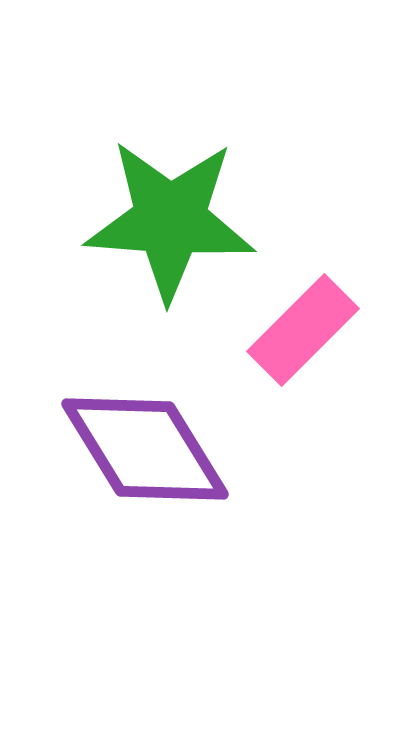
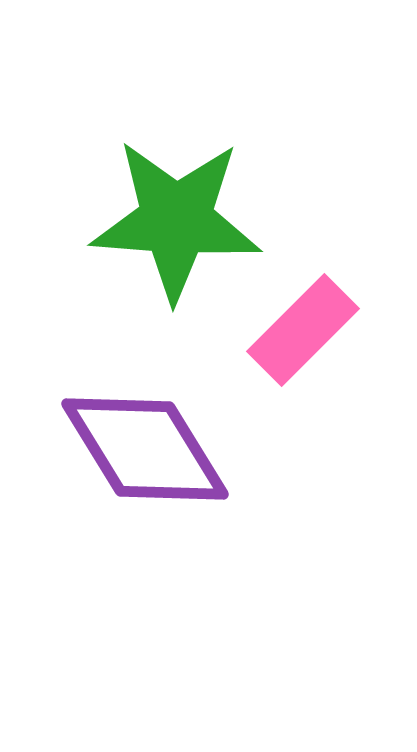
green star: moved 6 px right
